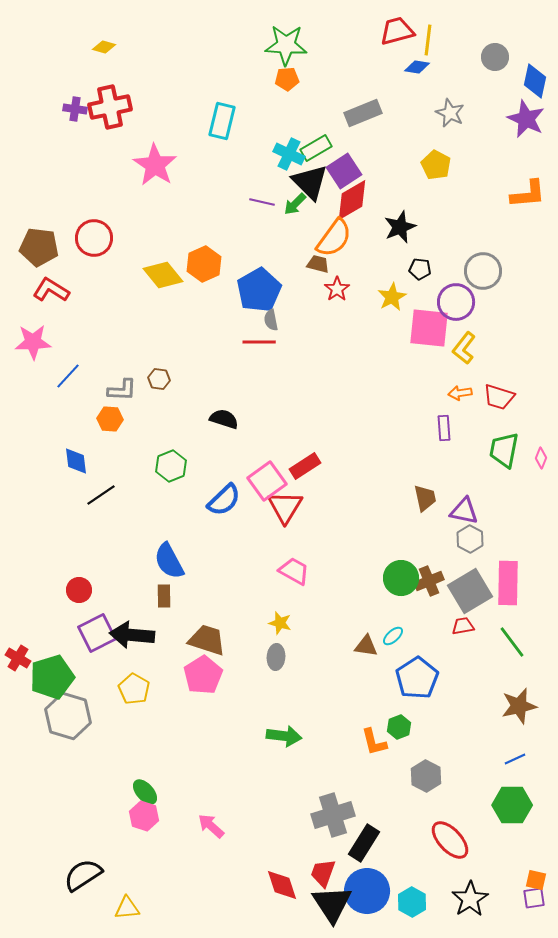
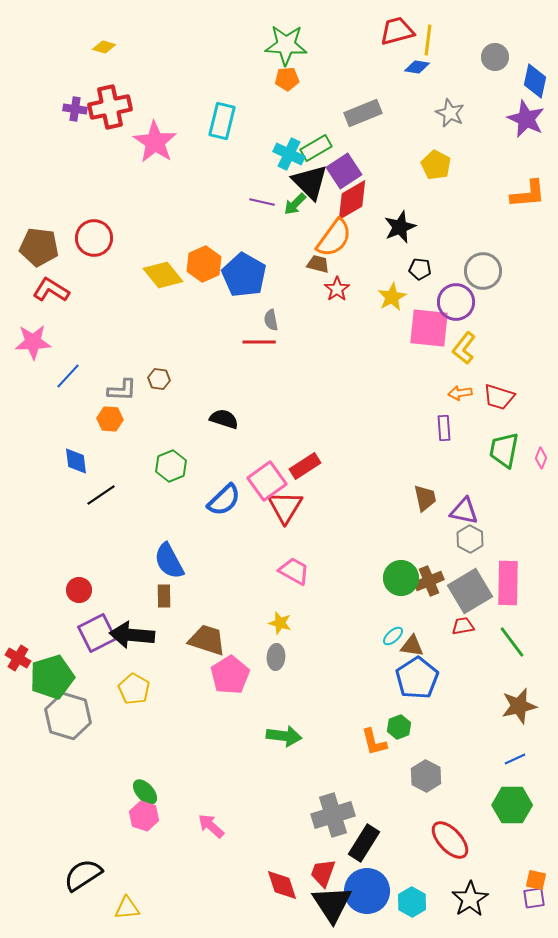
pink star at (155, 165): moved 23 px up
blue pentagon at (259, 290): moved 15 px left, 15 px up; rotated 12 degrees counterclockwise
brown triangle at (366, 646): moved 46 px right
pink pentagon at (203, 675): moved 27 px right
